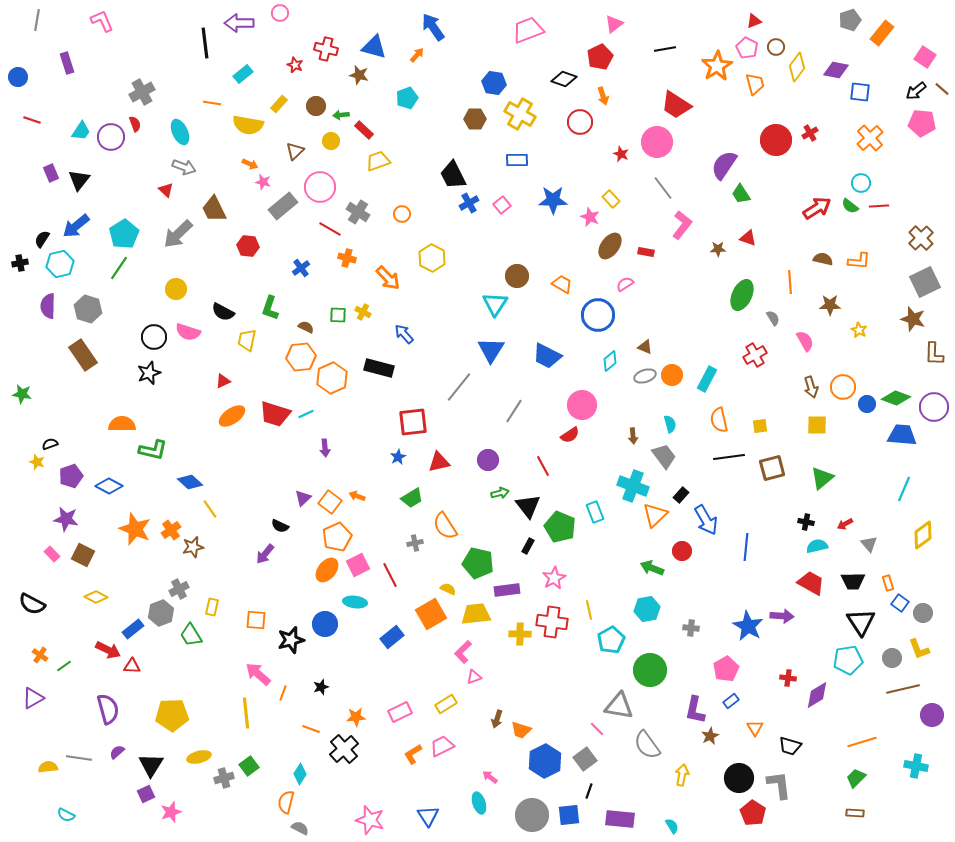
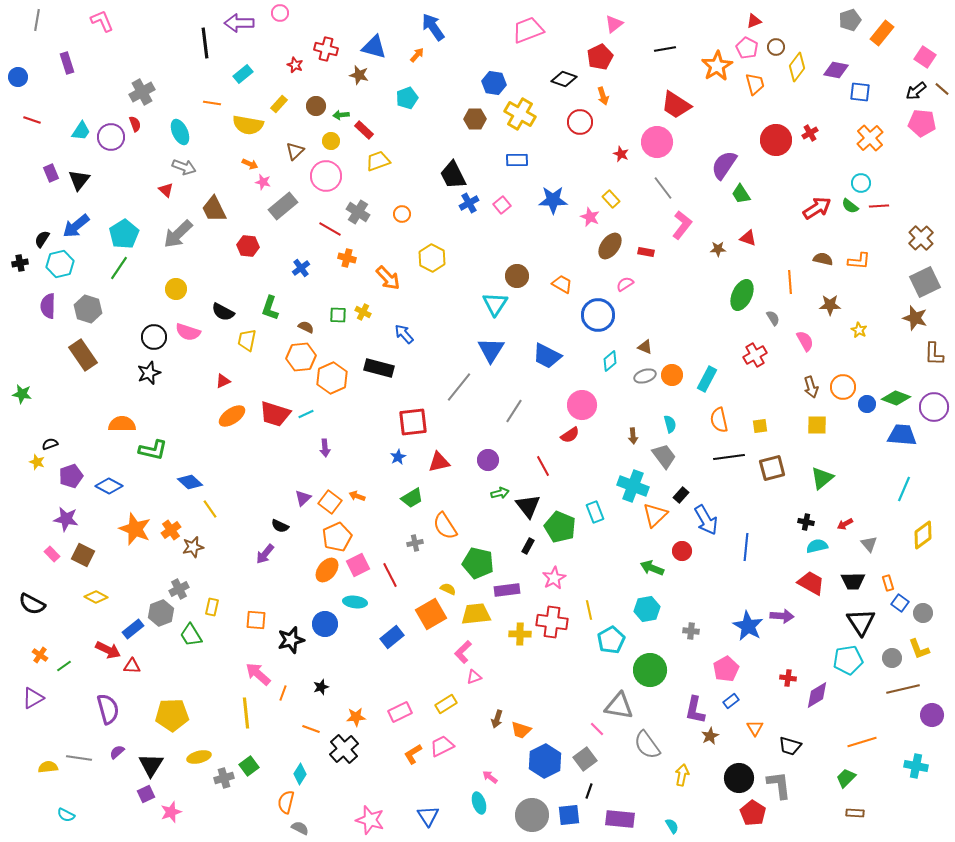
pink circle at (320, 187): moved 6 px right, 11 px up
brown star at (913, 319): moved 2 px right, 1 px up
gray cross at (691, 628): moved 3 px down
green trapezoid at (856, 778): moved 10 px left
